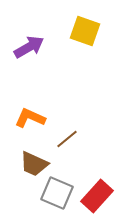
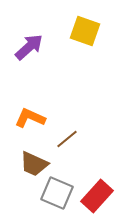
purple arrow: rotated 12 degrees counterclockwise
